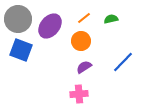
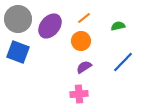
green semicircle: moved 7 px right, 7 px down
blue square: moved 3 px left, 2 px down
